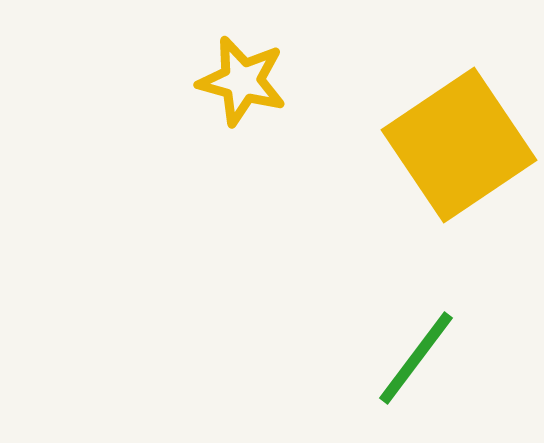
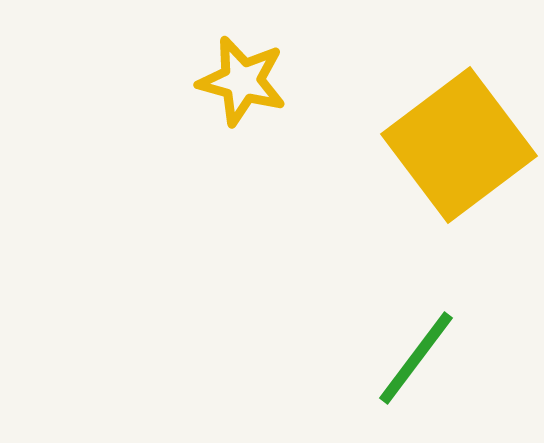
yellow square: rotated 3 degrees counterclockwise
